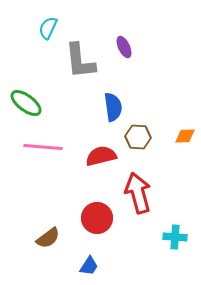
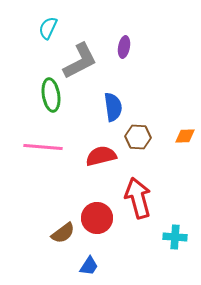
purple ellipse: rotated 35 degrees clockwise
gray L-shape: rotated 111 degrees counterclockwise
green ellipse: moved 25 px right, 8 px up; rotated 44 degrees clockwise
red arrow: moved 5 px down
brown semicircle: moved 15 px right, 5 px up
